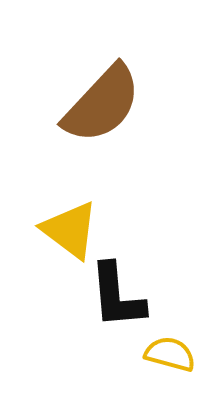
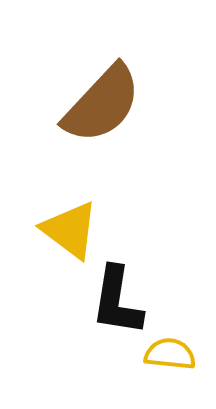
black L-shape: moved 5 px down; rotated 14 degrees clockwise
yellow semicircle: rotated 9 degrees counterclockwise
